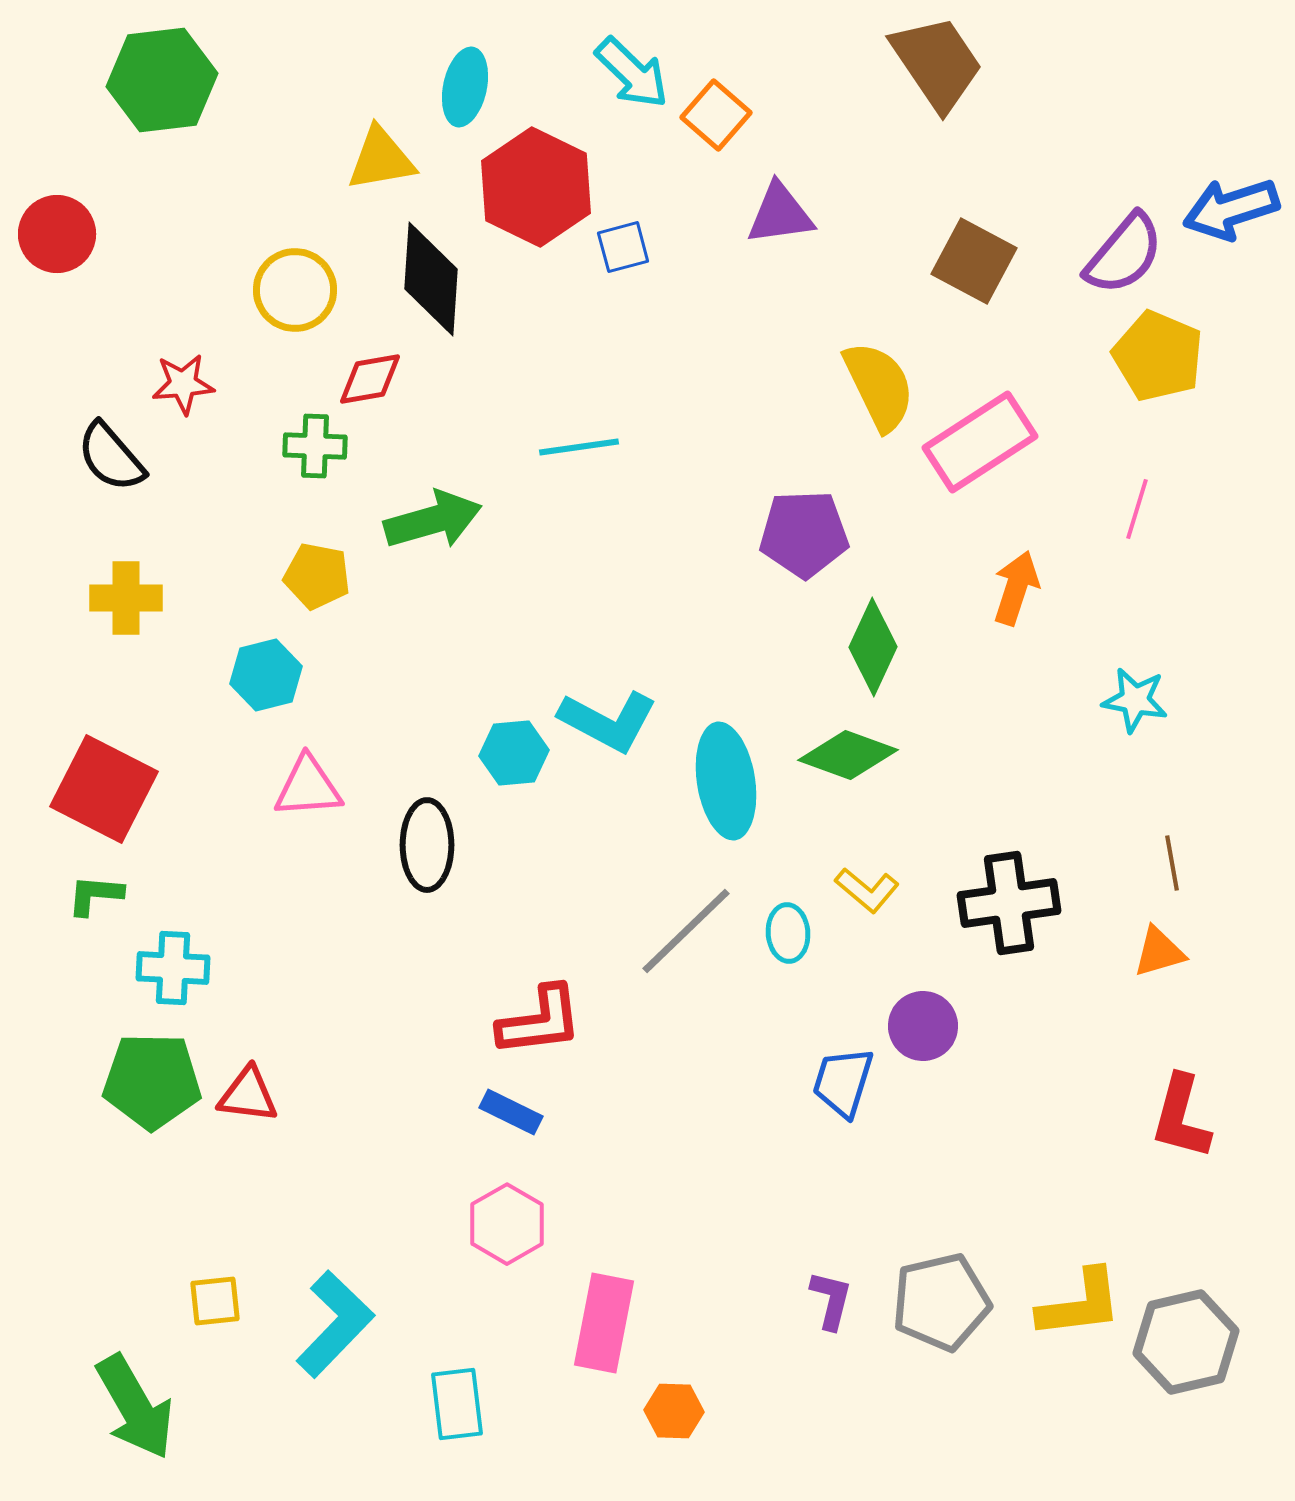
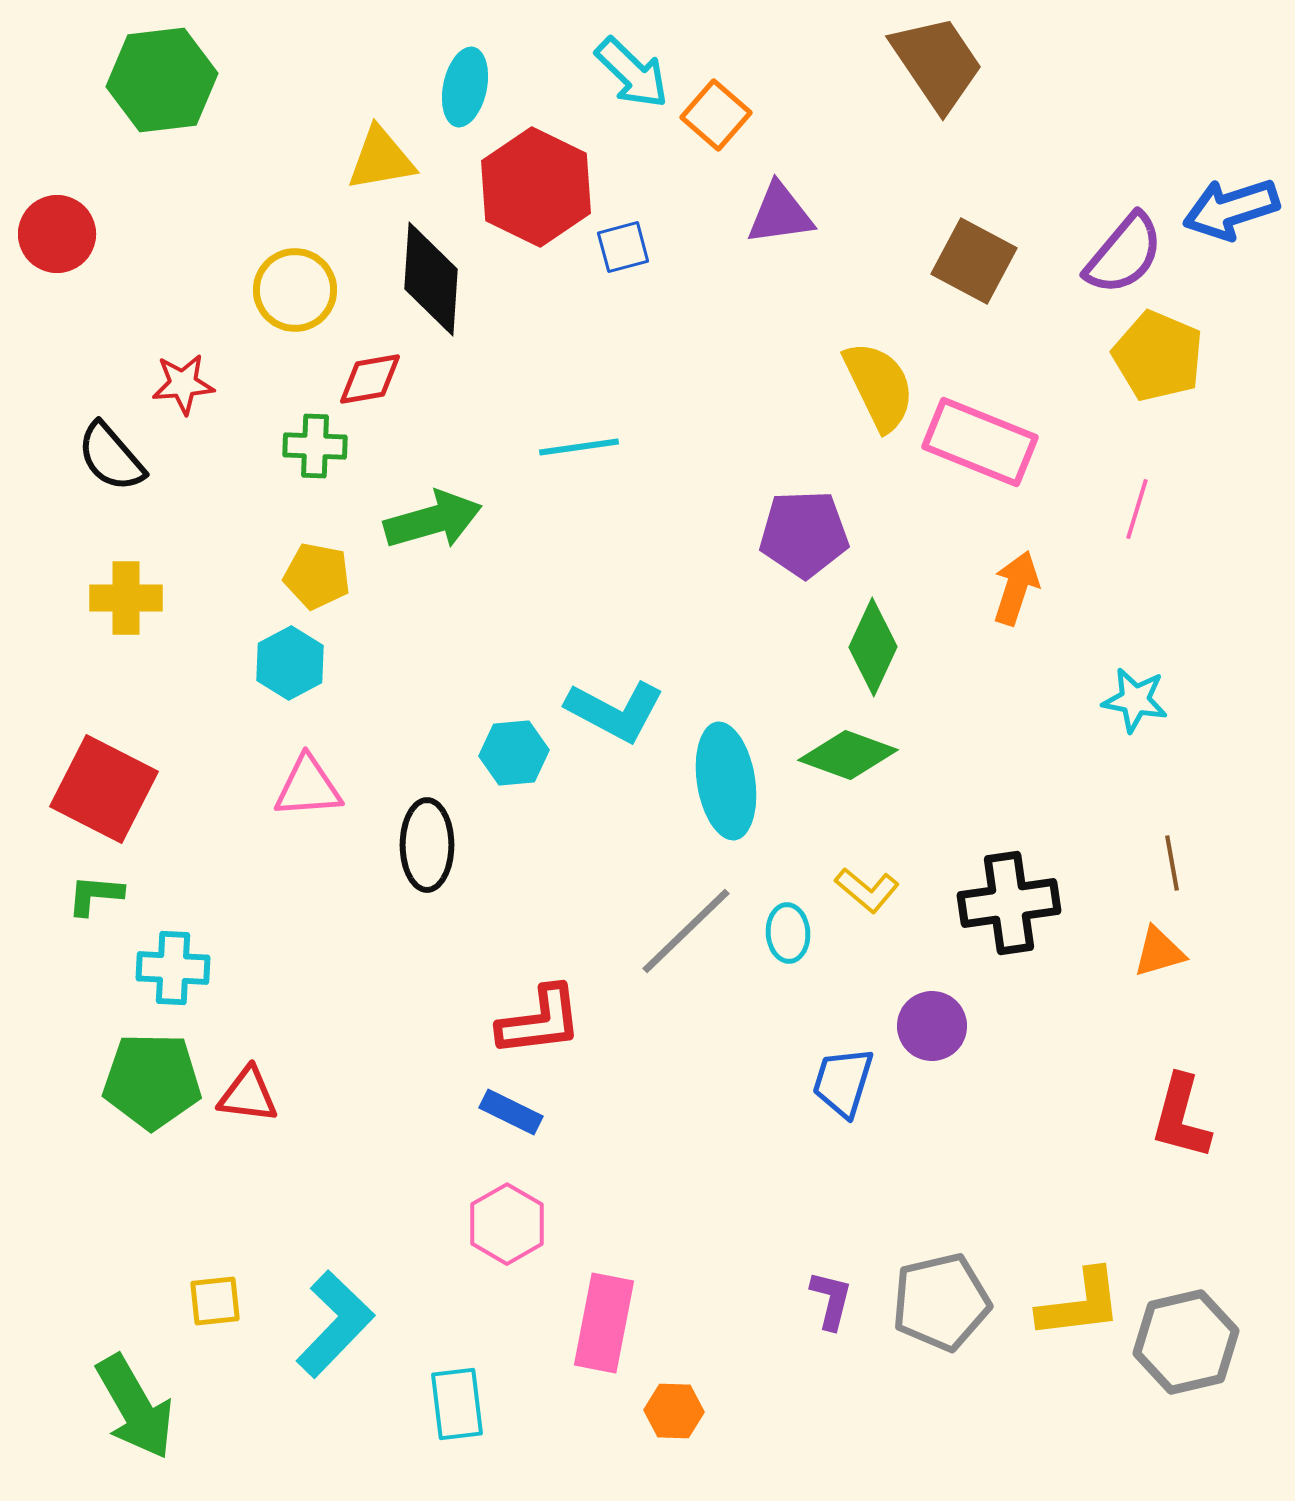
pink rectangle at (980, 442): rotated 55 degrees clockwise
cyan hexagon at (266, 675): moved 24 px right, 12 px up; rotated 14 degrees counterclockwise
cyan L-shape at (608, 721): moved 7 px right, 10 px up
purple circle at (923, 1026): moved 9 px right
